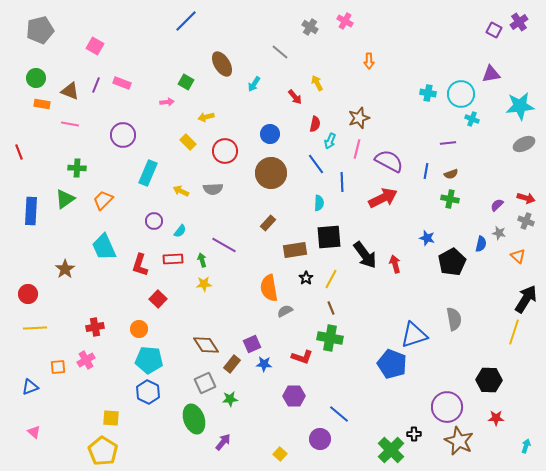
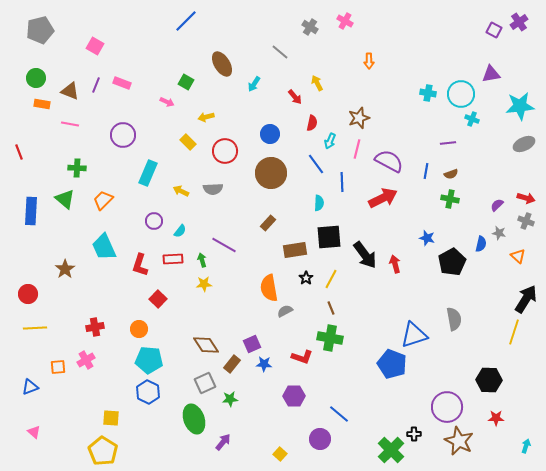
pink arrow at (167, 102): rotated 32 degrees clockwise
red semicircle at (315, 124): moved 3 px left, 1 px up
green triangle at (65, 199): rotated 45 degrees counterclockwise
